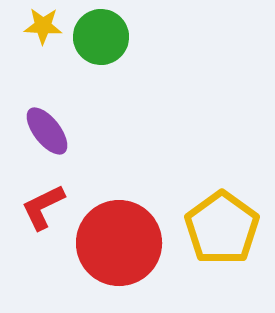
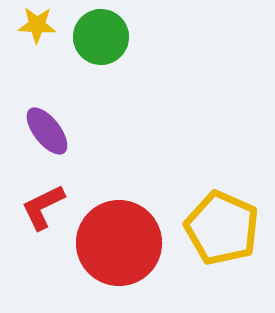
yellow star: moved 6 px left, 1 px up
yellow pentagon: rotated 12 degrees counterclockwise
